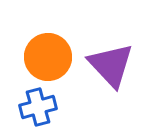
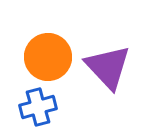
purple triangle: moved 3 px left, 2 px down
